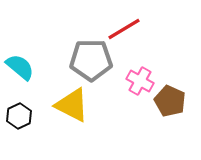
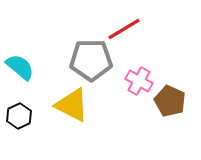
pink cross: moved 1 px left
